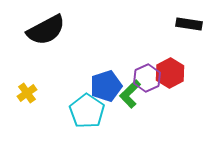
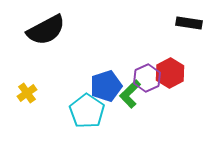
black rectangle: moved 1 px up
